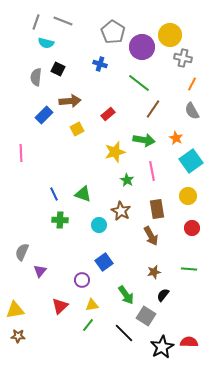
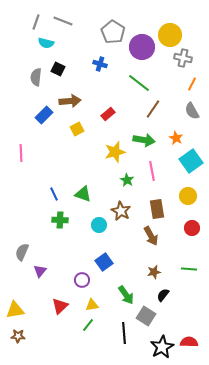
black line at (124, 333): rotated 40 degrees clockwise
